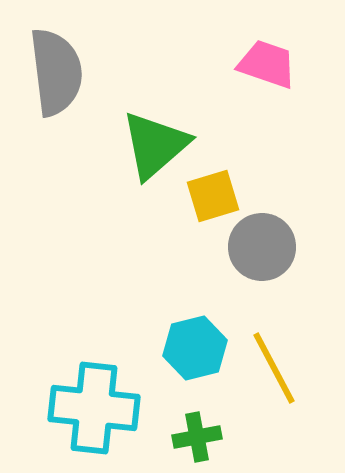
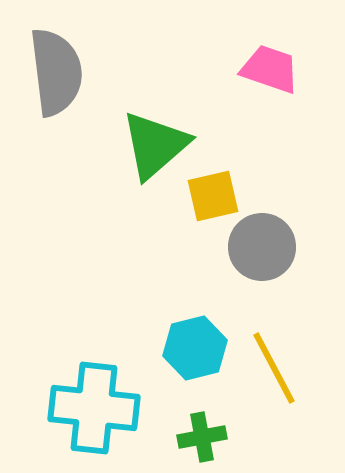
pink trapezoid: moved 3 px right, 5 px down
yellow square: rotated 4 degrees clockwise
green cross: moved 5 px right
